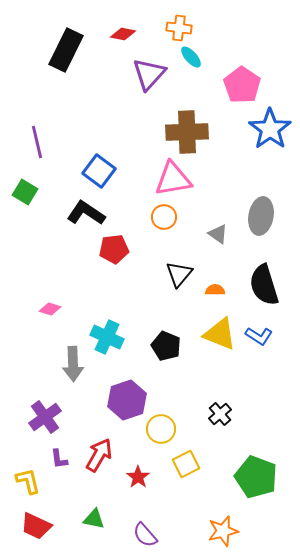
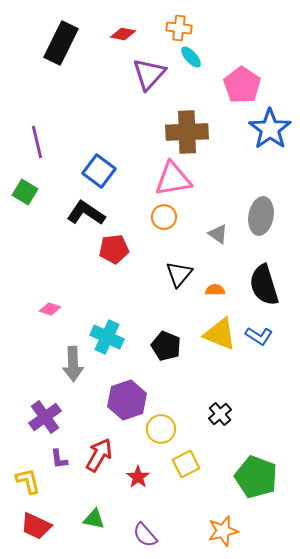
black rectangle: moved 5 px left, 7 px up
